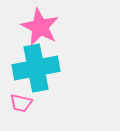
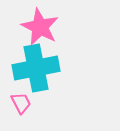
pink trapezoid: rotated 130 degrees counterclockwise
